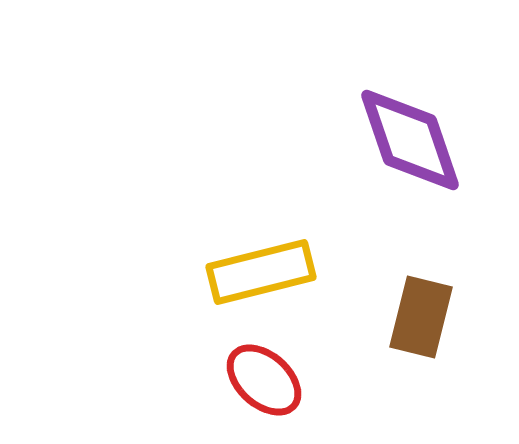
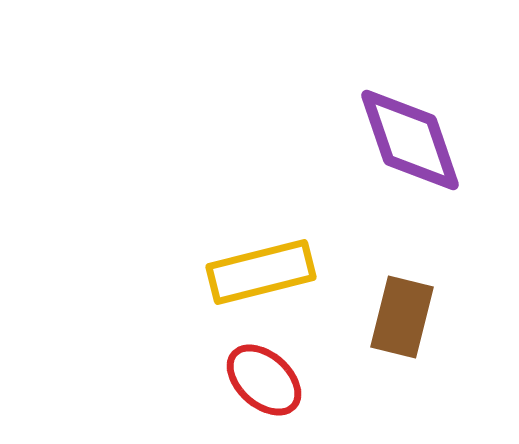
brown rectangle: moved 19 px left
